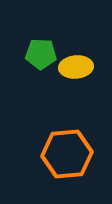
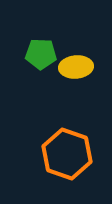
orange hexagon: rotated 24 degrees clockwise
